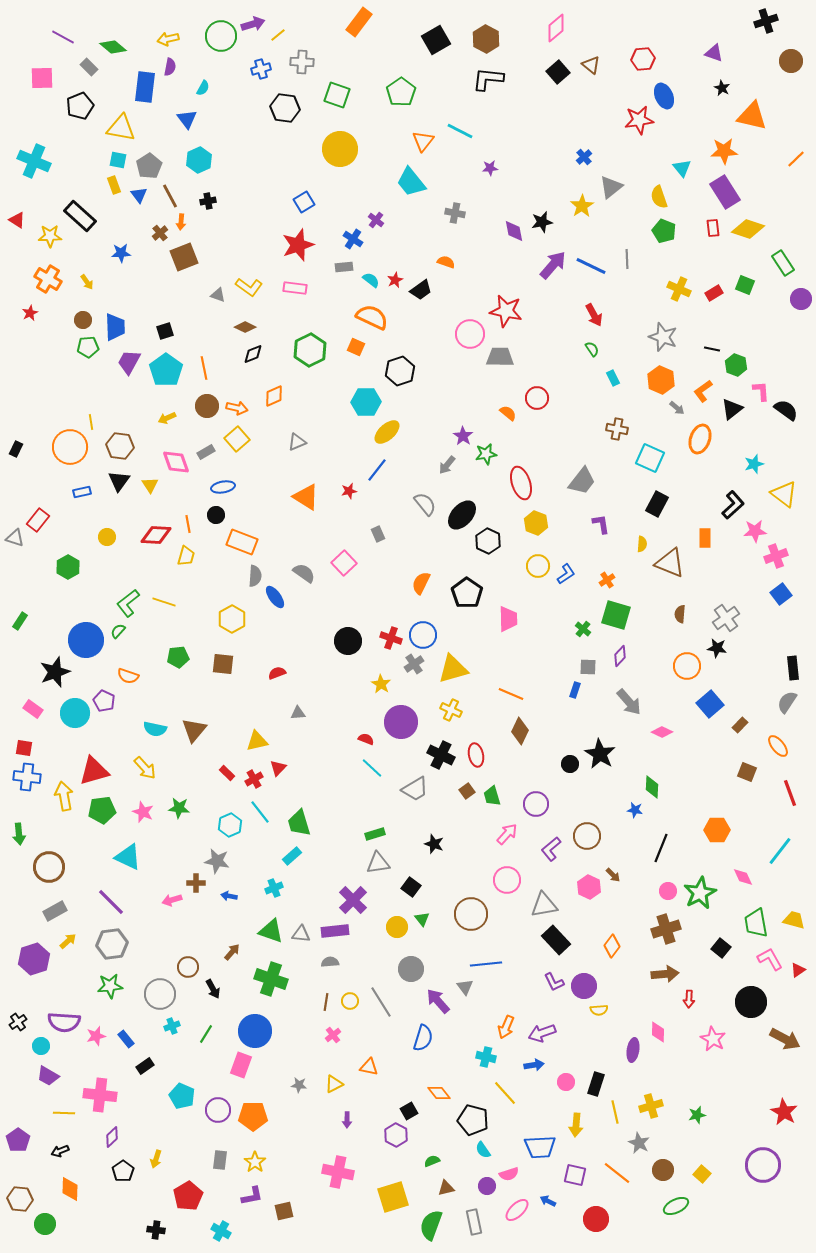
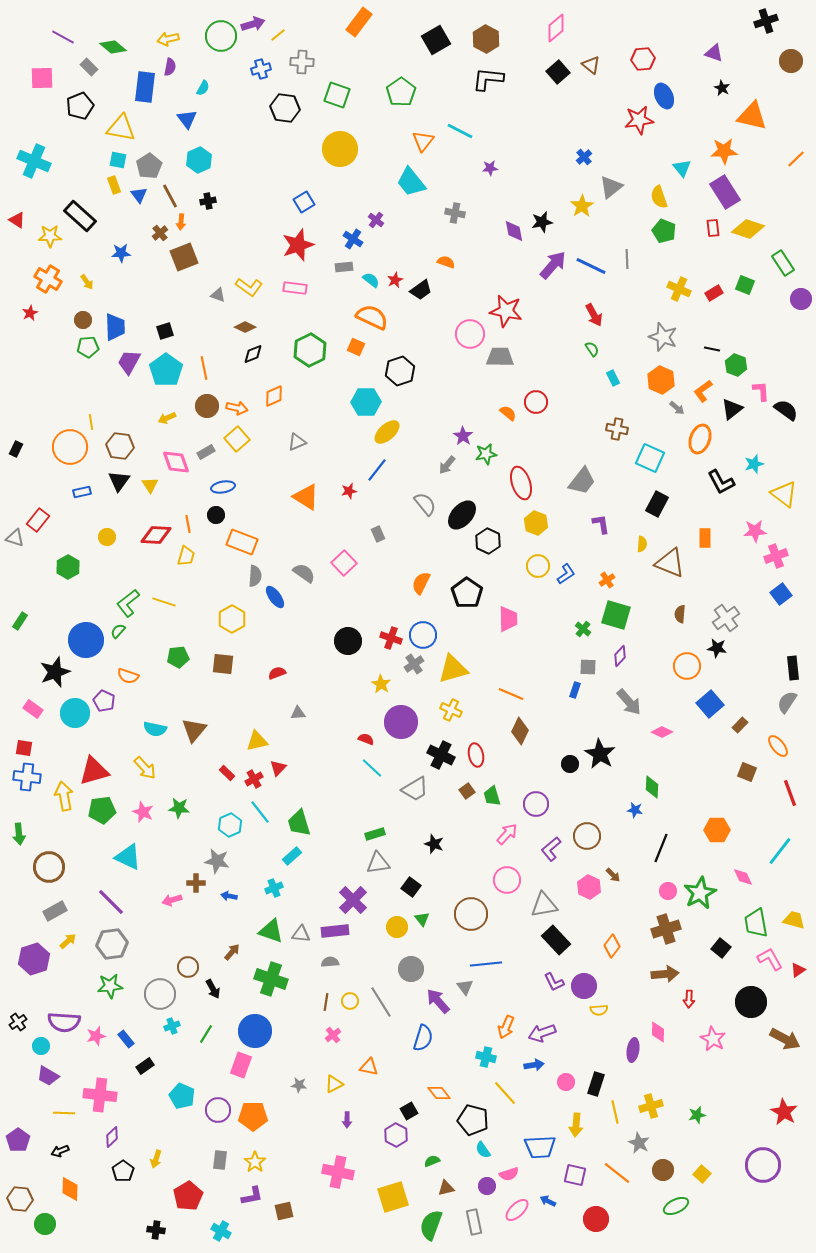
red circle at (537, 398): moved 1 px left, 4 px down
black L-shape at (733, 505): moved 12 px left, 23 px up; rotated 104 degrees clockwise
